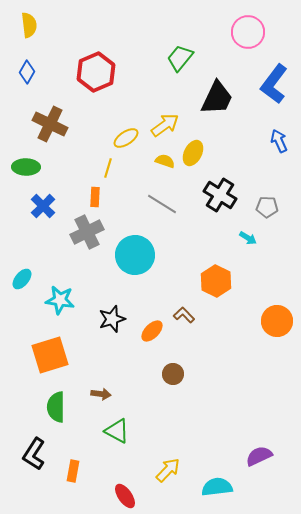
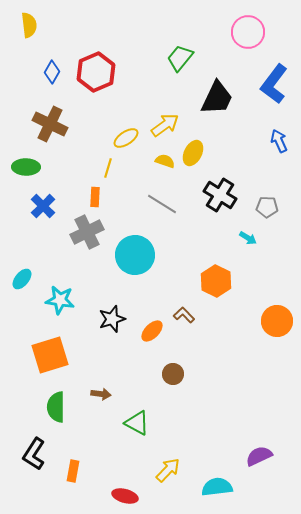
blue diamond at (27, 72): moved 25 px right
green triangle at (117, 431): moved 20 px right, 8 px up
red ellipse at (125, 496): rotated 40 degrees counterclockwise
